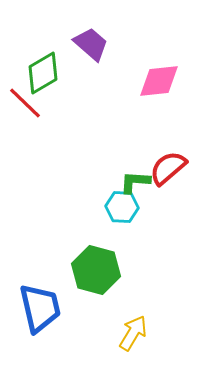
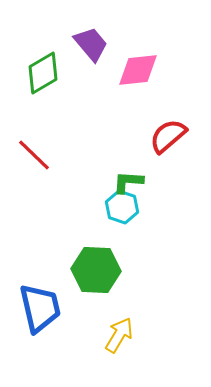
purple trapezoid: rotated 9 degrees clockwise
pink diamond: moved 21 px left, 11 px up
red line: moved 9 px right, 52 px down
red semicircle: moved 32 px up
green L-shape: moved 7 px left
cyan hexagon: rotated 16 degrees clockwise
green hexagon: rotated 12 degrees counterclockwise
yellow arrow: moved 14 px left, 2 px down
